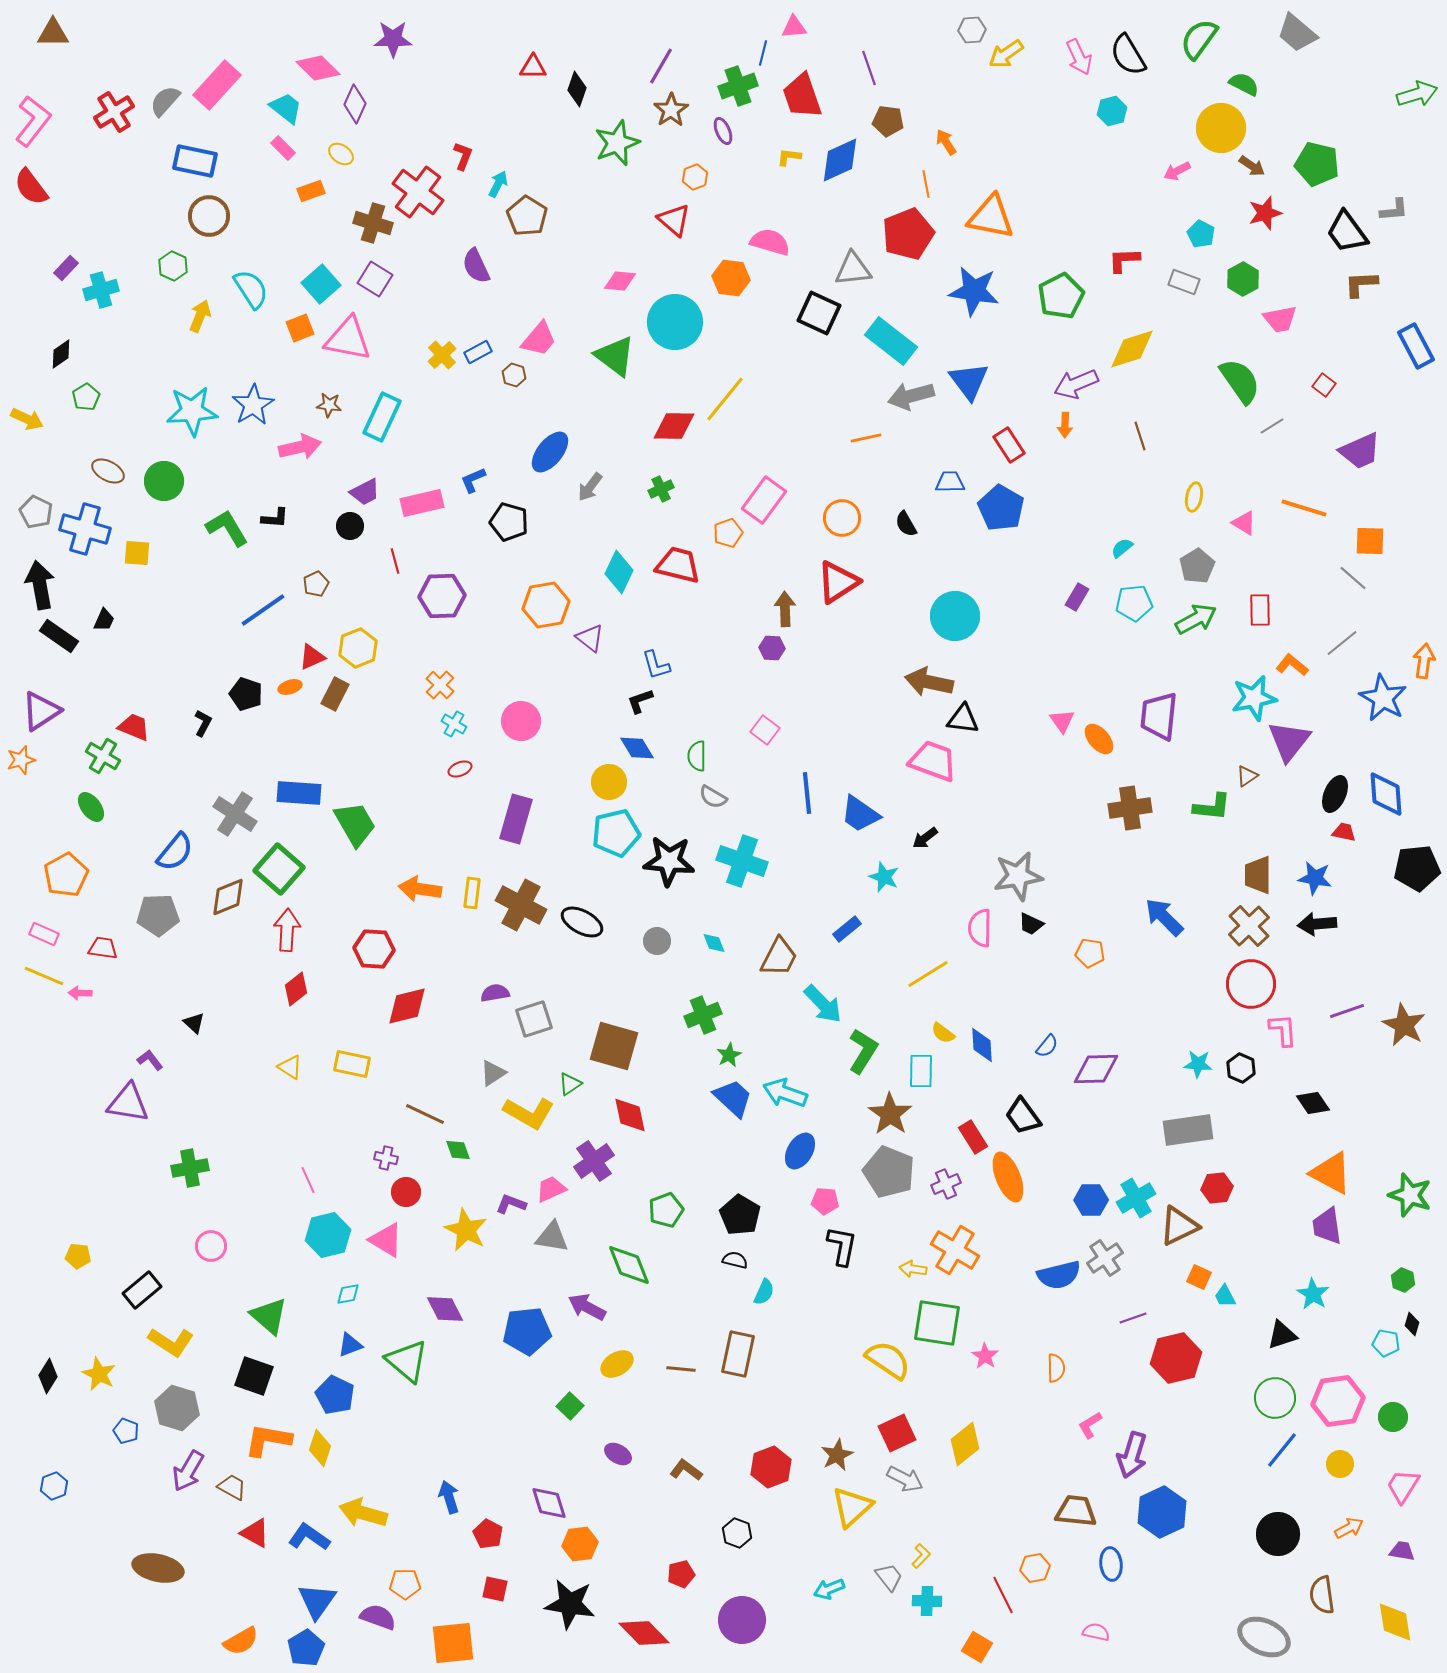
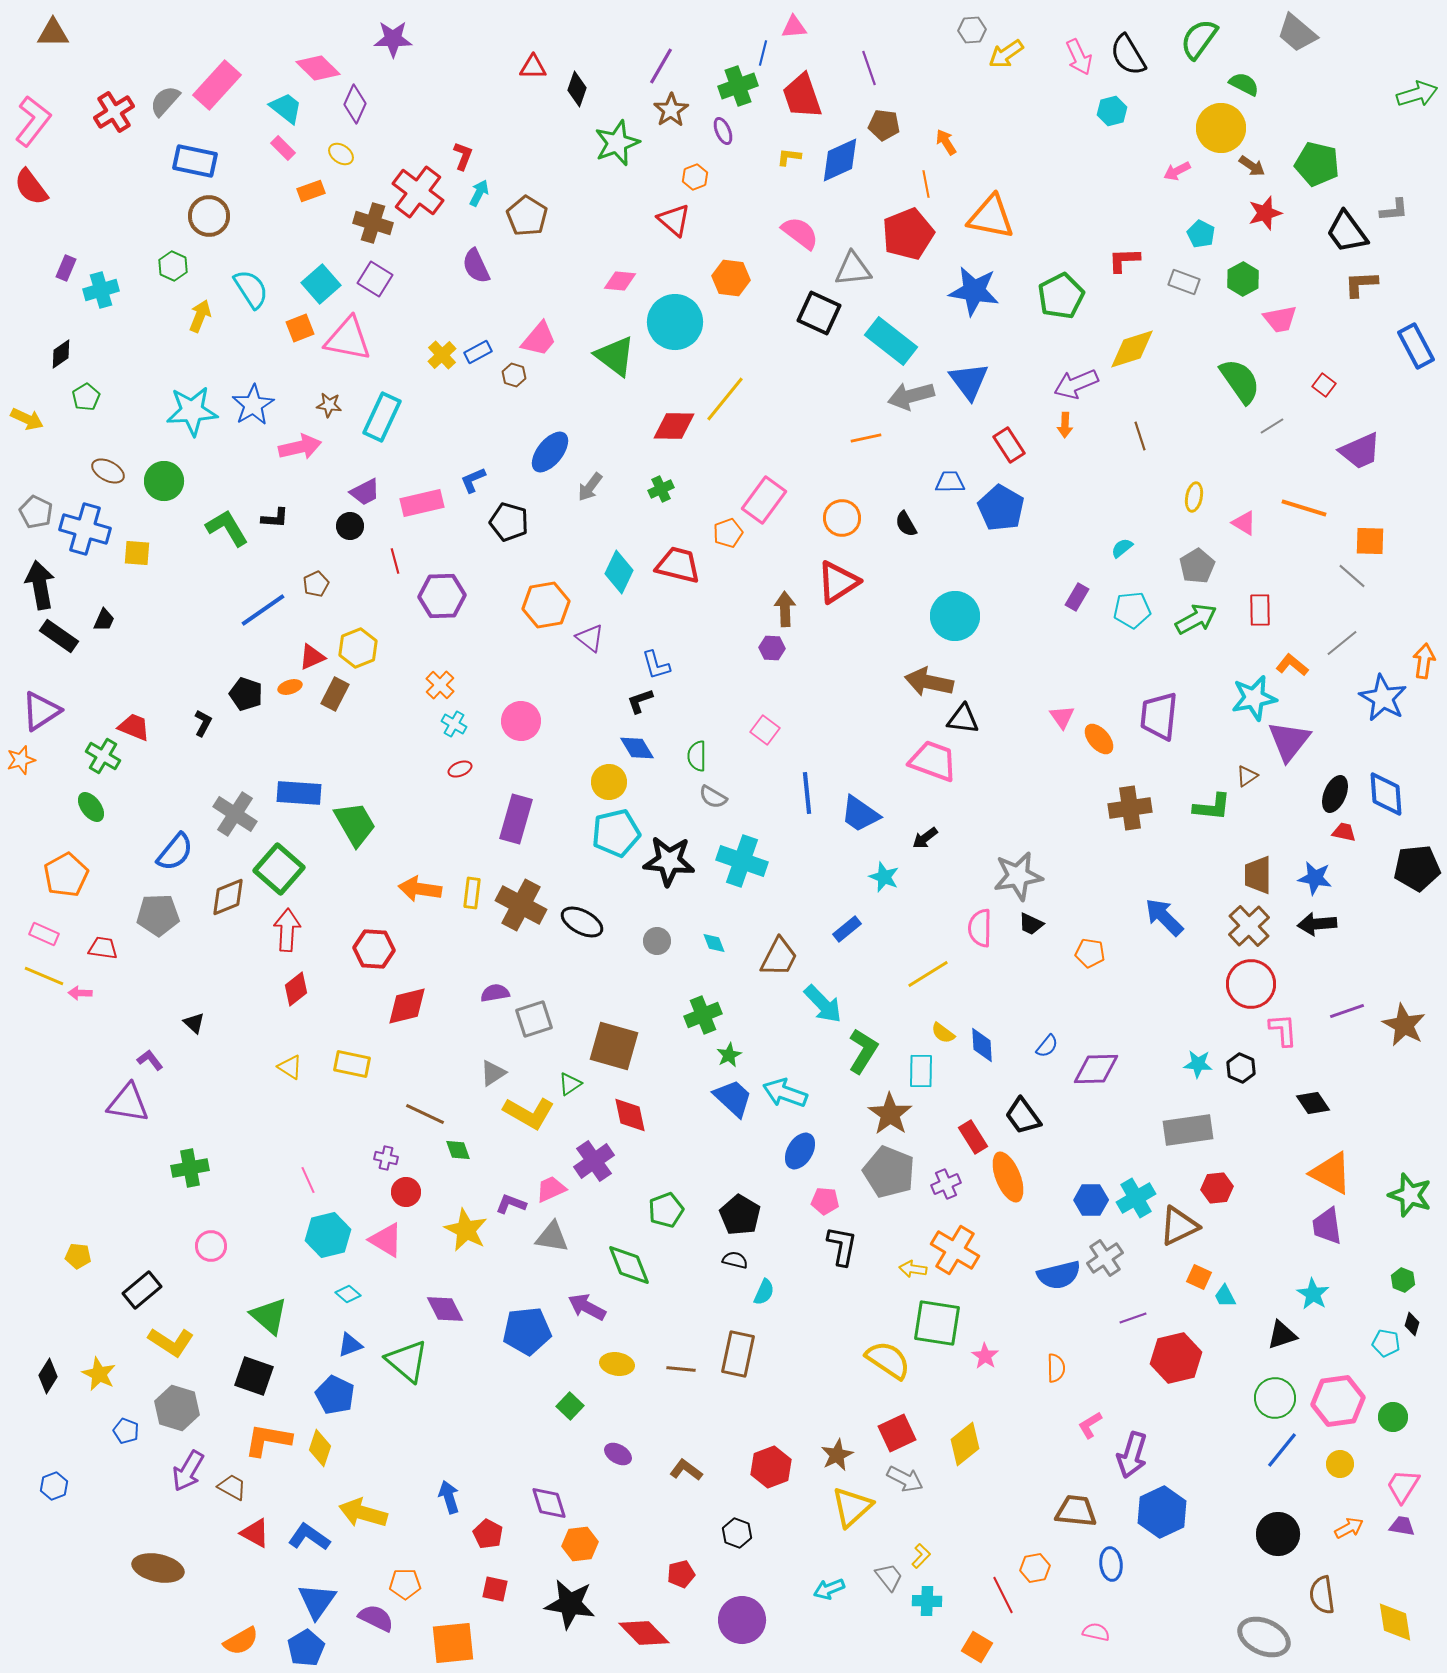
brown pentagon at (888, 121): moved 4 px left, 4 px down
cyan arrow at (498, 184): moved 19 px left, 9 px down
pink semicircle at (770, 242): moved 30 px right, 9 px up; rotated 21 degrees clockwise
purple rectangle at (66, 268): rotated 20 degrees counterclockwise
gray line at (1353, 578): moved 1 px left, 2 px up
cyan pentagon at (1134, 603): moved 2 px left, 7 px down
pink triangle at (1062, 721): moved 4 px up
cyan diamond at (348, 1294): rotated 50 degrees clockwise
yellow ellipse at (617, 1364): rotated 40 degrees clockwise
purple trapezoid at (1402, 1551): moved 25 px up
purple semicircle at (378, 1617): moved 2 px left, 1 px down; rotated 6 degrees clockwise
